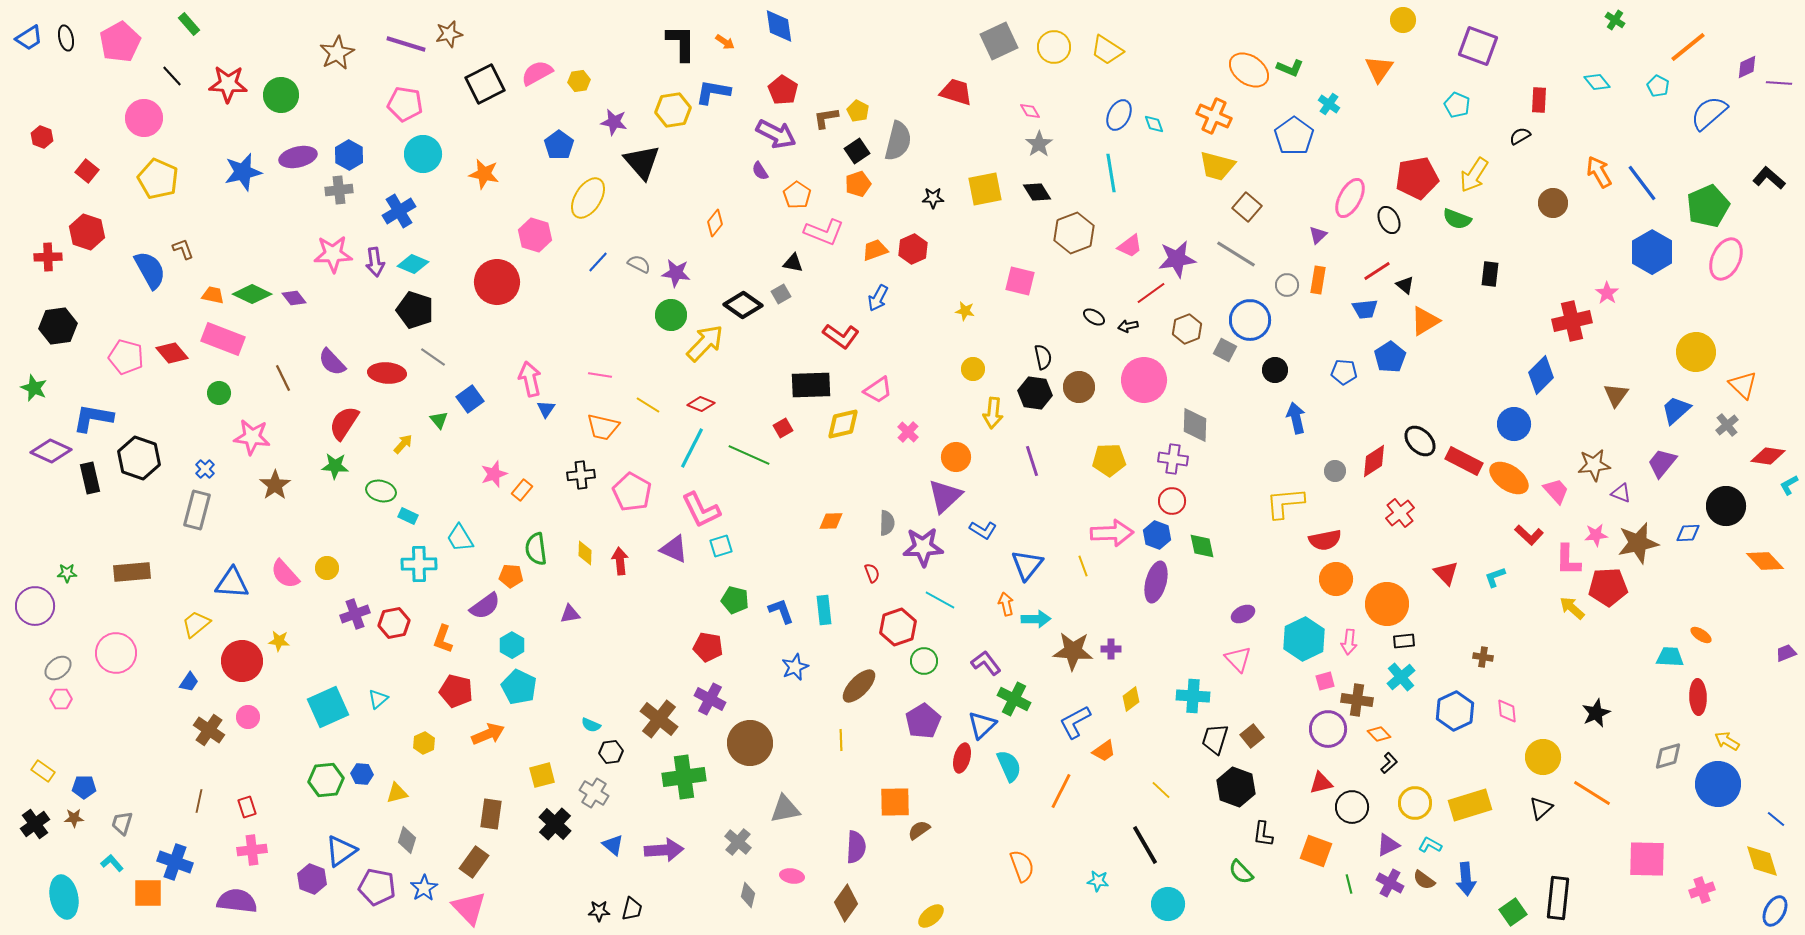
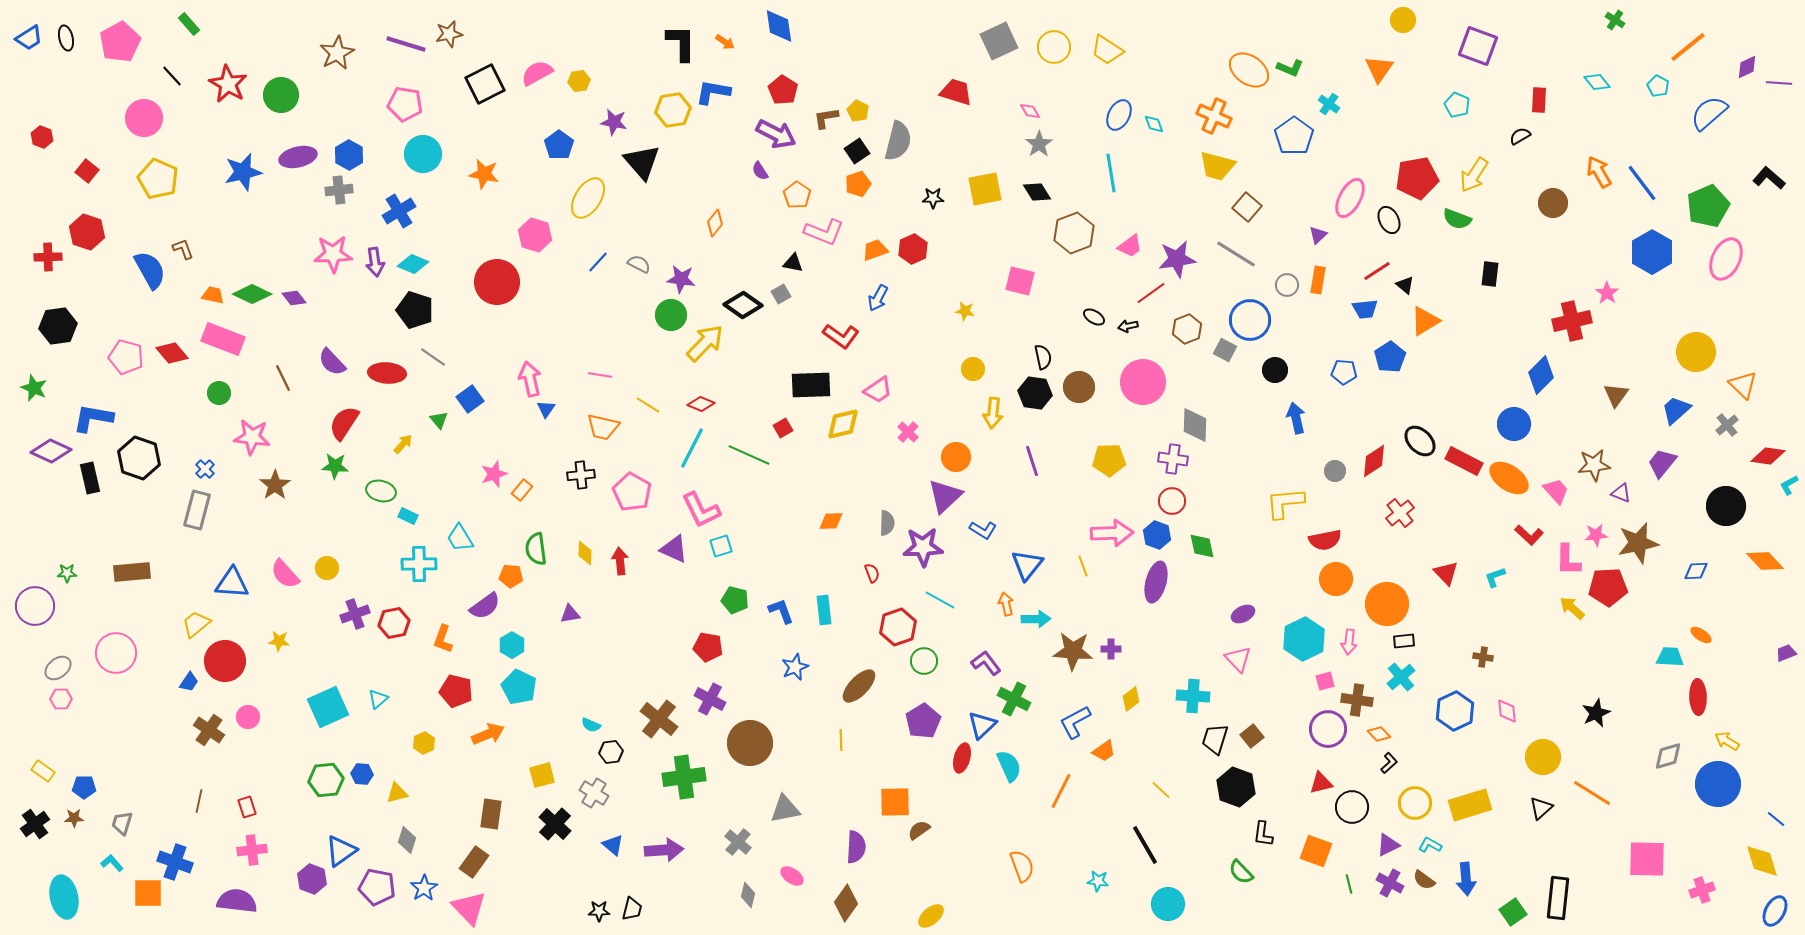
red star at (228, 84): rotated 27 degrees clockwise
purple star at (676, 273): moved 5 px right, 6 px down
pink circle at (1144, 380): moved 1 px left, 2 px down
blue diamond at (1688, 533): moved 8 px right, 38 px down
red circle at (242, 661): moved 17 px left
pink ellipse at (792, 876): rotated 25 degrees clockwise
